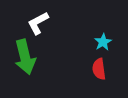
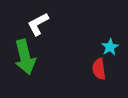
white L-shape: moved 1 px down
cyan star: moved 7 px right, 5 px down
